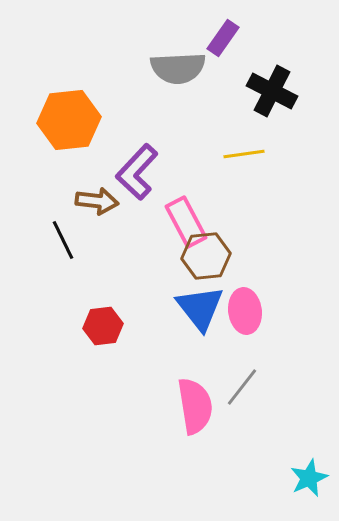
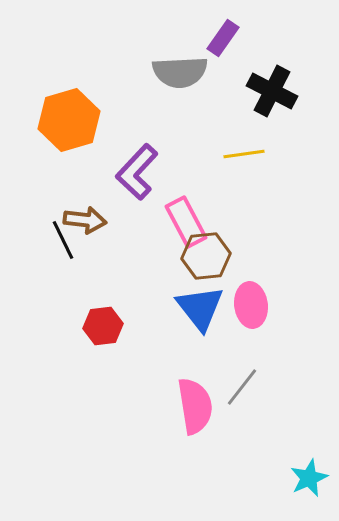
gray semicircle: moved 2 px right, 4 px down
orange hexagon: rotated 10 degrees counterclockwise
brown arrow: moved 12 px left, 19 px down
pink ellipse: moved 6 px right, 6 px up
